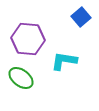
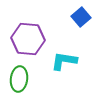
green ellipse: moved 2 px left, 1 px down; rotated 60 degrees clockwise
